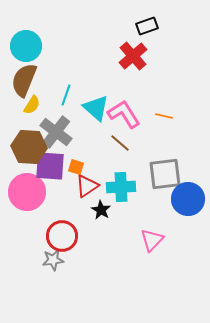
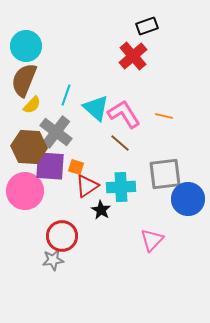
yellow semicircle: rotated 12 degrees clockwise
pink circle: moved 2 px left, 1 px up
